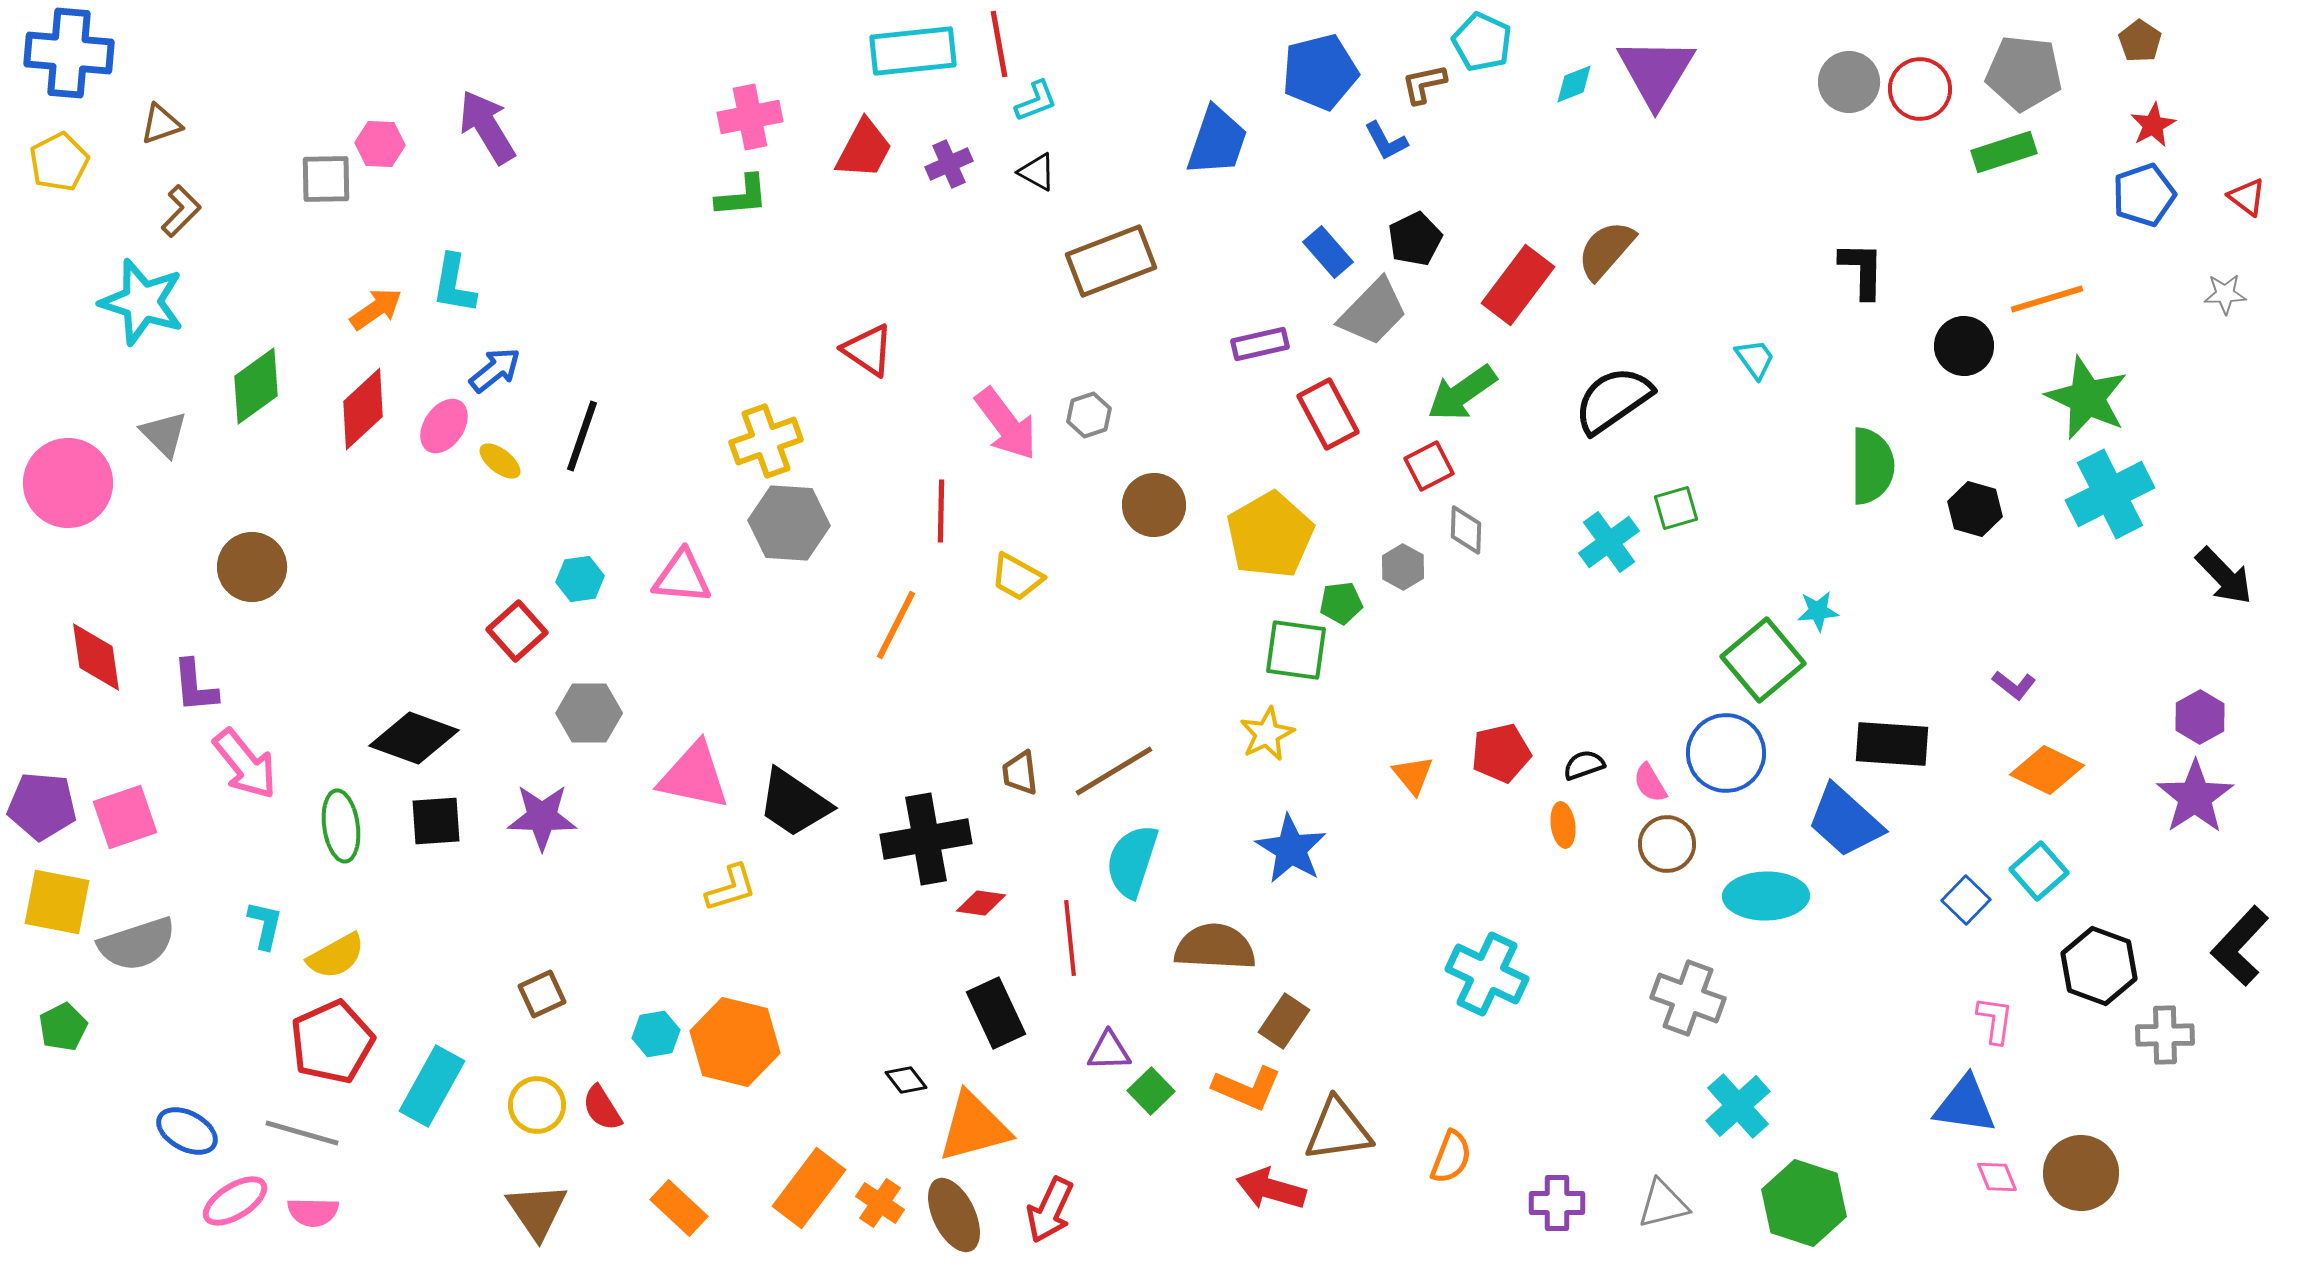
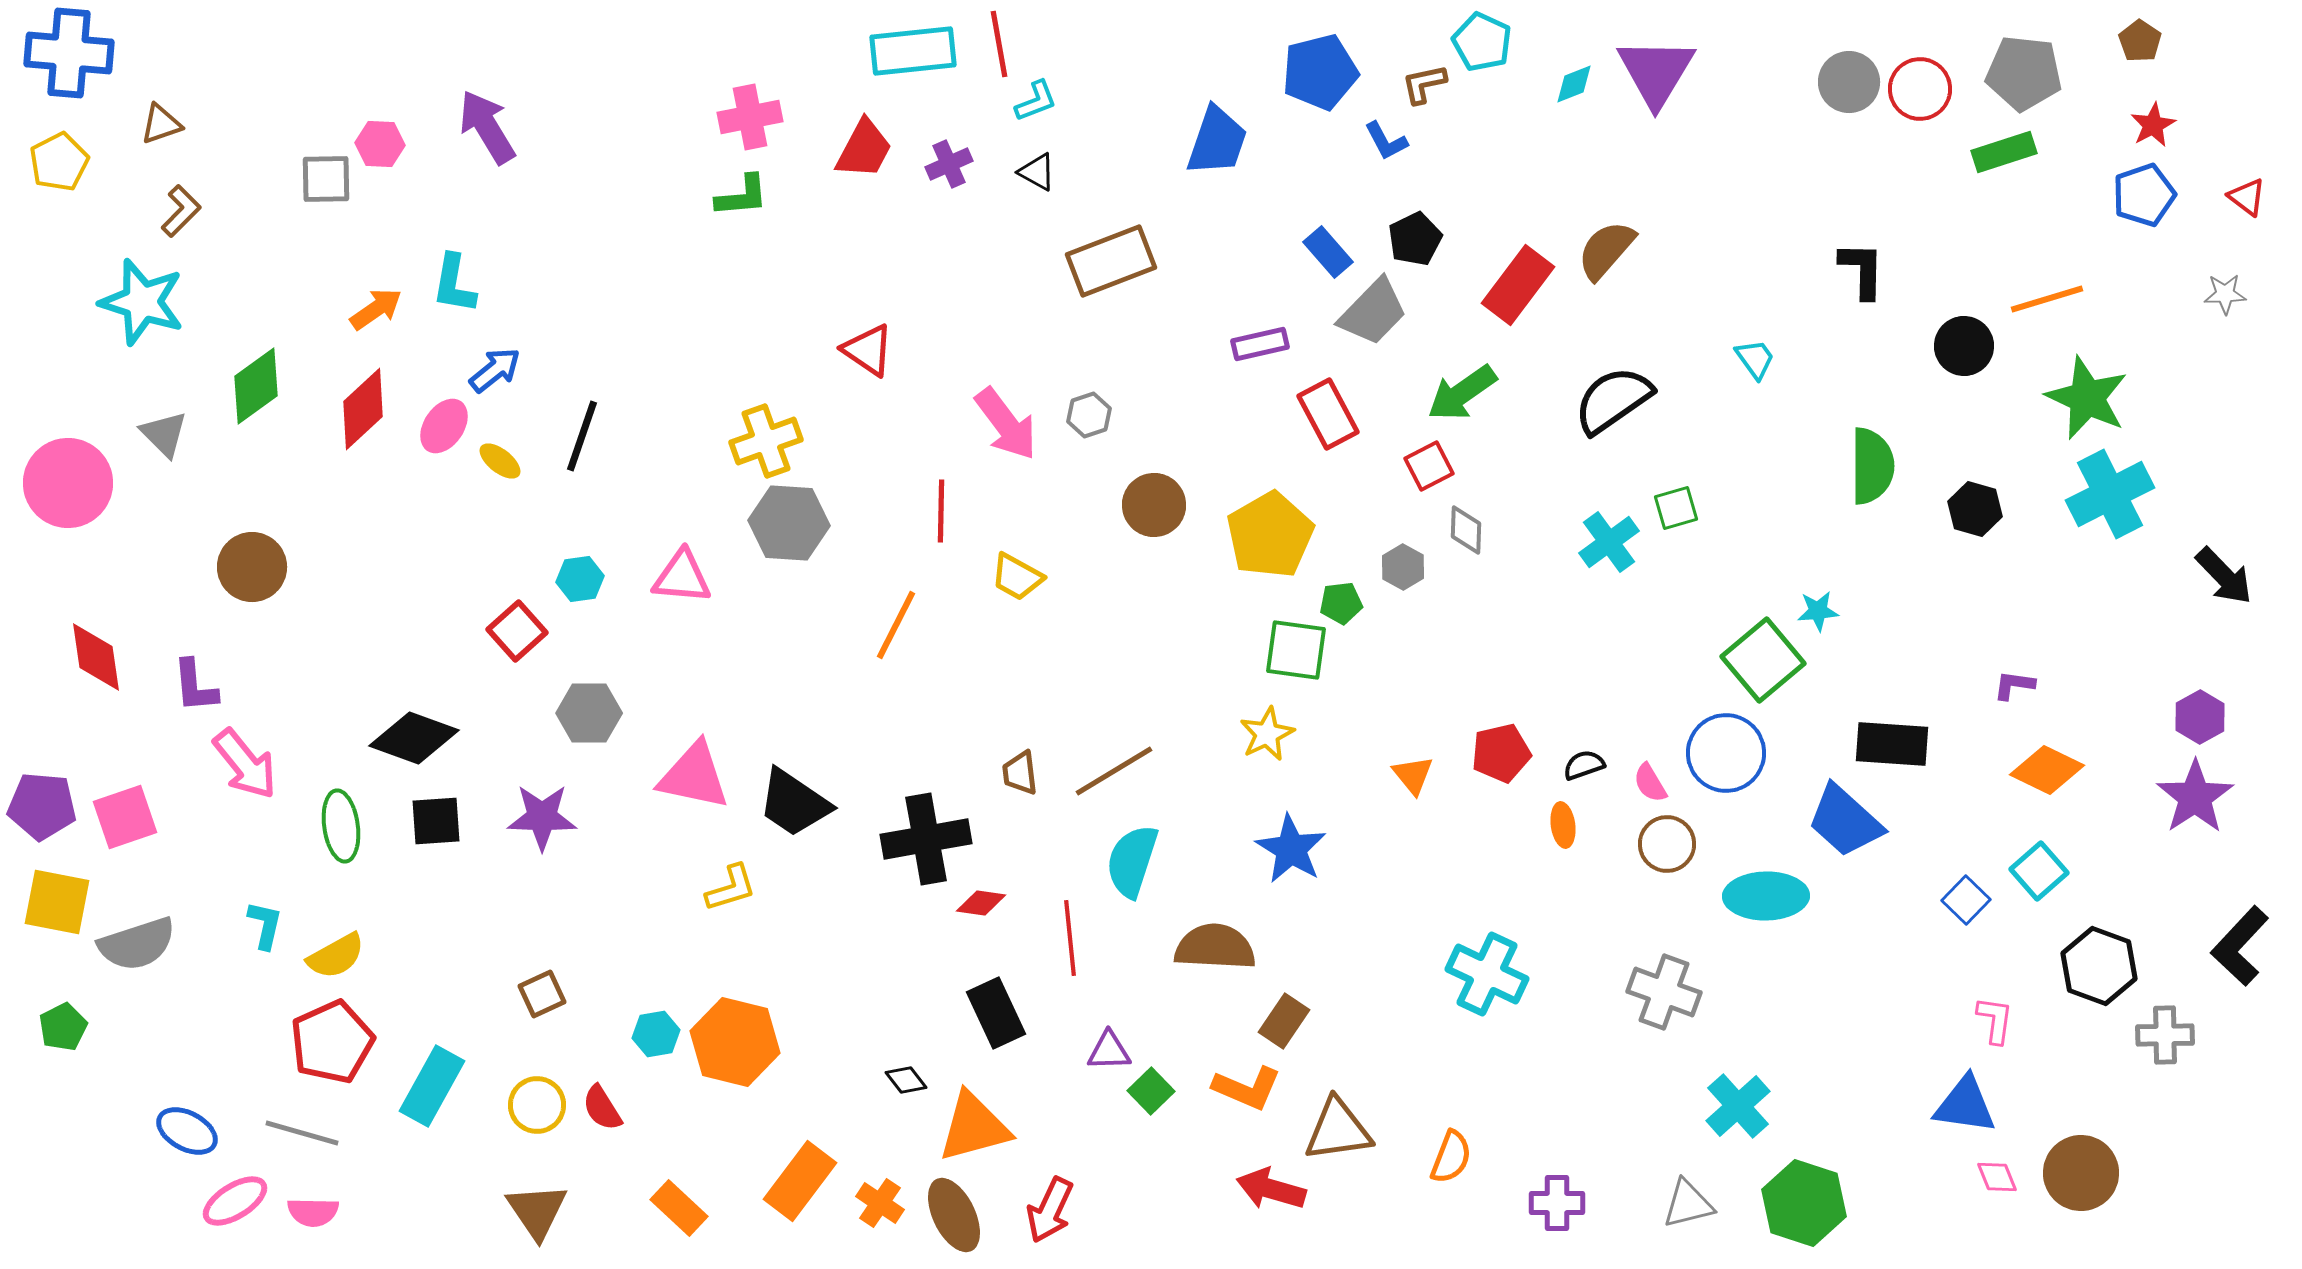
purple L-shape at (2014, 685): rotated 150 degrees clockwise
gray cross at (1688, 998): moved 24 px left, 6 px up
orange rectangle at (809, 1188): moved 9 px left, 7 px up
gray triangle at (1663, 1204): moved 25 px right
